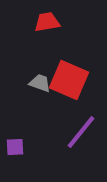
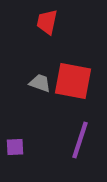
red trapezoid: rotated 68 degrees counterclockwise
red square: moved 4 px right, 1 px down; rotated 12 degrees counterclockwise
purple line: moved 1 px left, 8 px down; rotated 21 degrees counterclockwise
